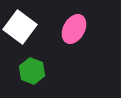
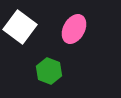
green hexagon: moved 17 px right
